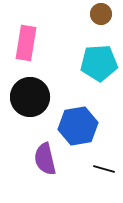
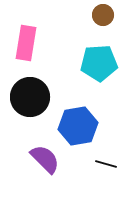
brown circle: moved 2 px right, 1 px down
purple semicircle: rotated 148 degrees clockwise
black line: moved 2 px right, 5 px up
